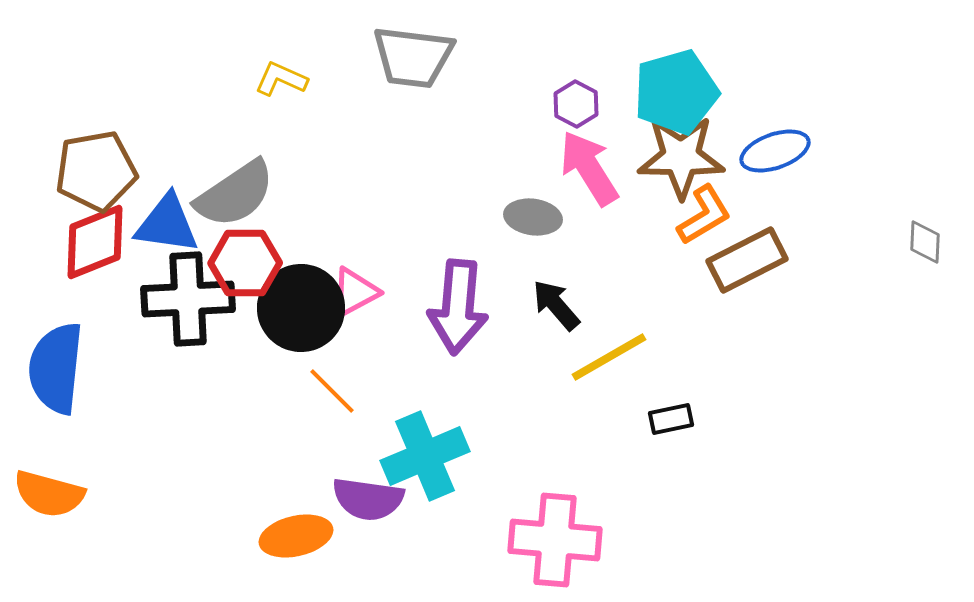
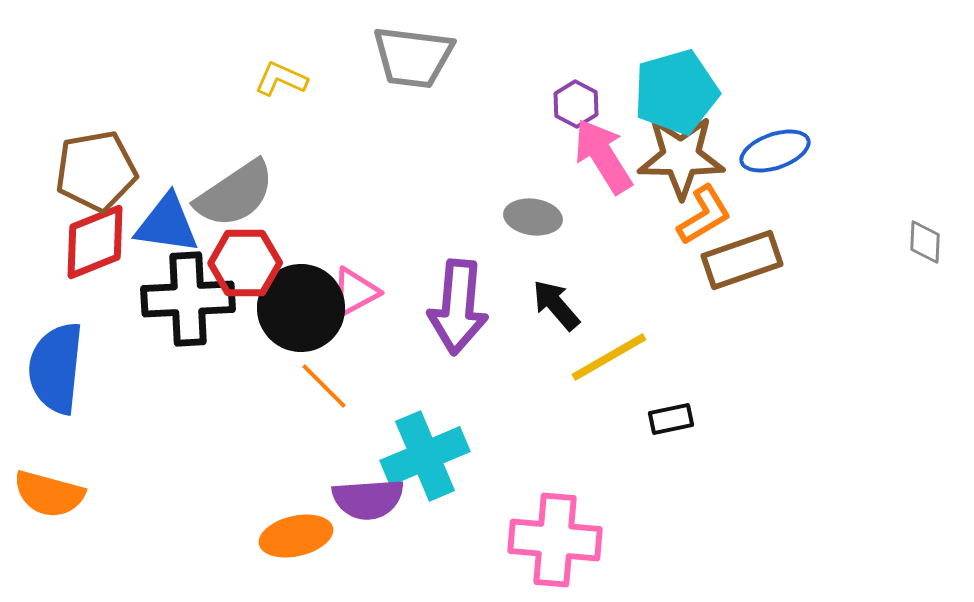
pink arrow: moved 14 px right, 12 px up
brown rectangle: moved 5 px left; rotated 8 degrees clockwise
orange line: moved 8 px left, 5 px up
purple semicircle: rotated 12 degrees counterclockwise
